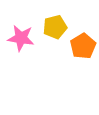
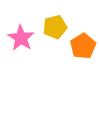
pink star: rotated 24 degrees clockwise
